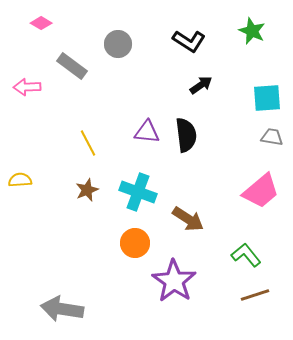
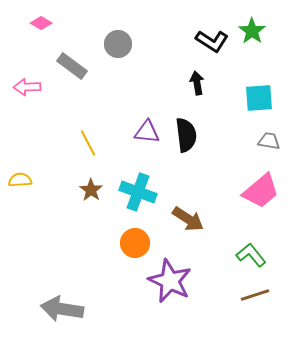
green star: rotated 12 degrees clockwise
black L-shape: moved 23 px right
black arrow: moved 4 px left, 2 px up; rotated 65 degrees counterclockwise
cyan square: moved 8 px left
gray trapezoid: moved 3 px left, 4 px down
brown star: moved 4 px right; rotated 15 degrees counterclockwise
green L-shape: moved 5 px right
purple star: moved 4 px left; rotated 9 degrees counterclockwise
